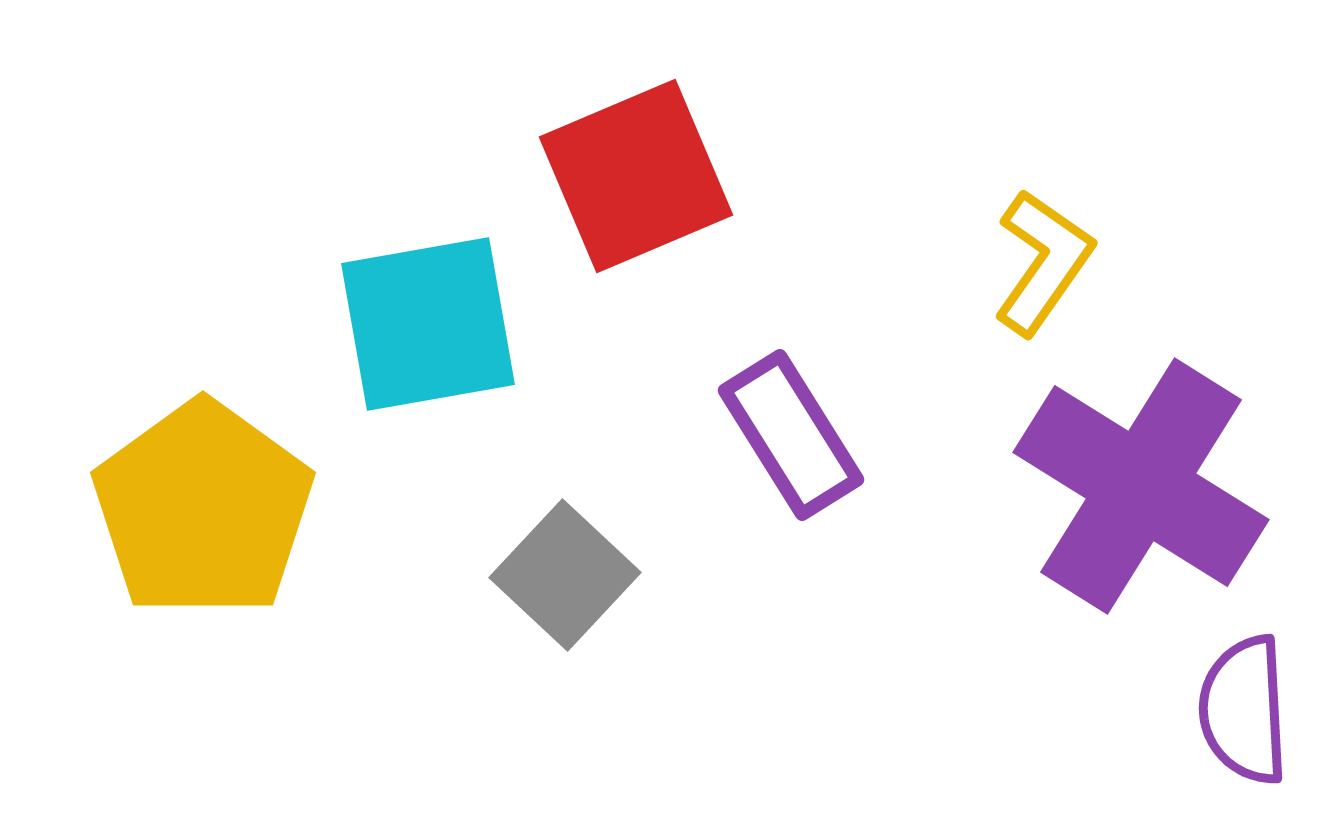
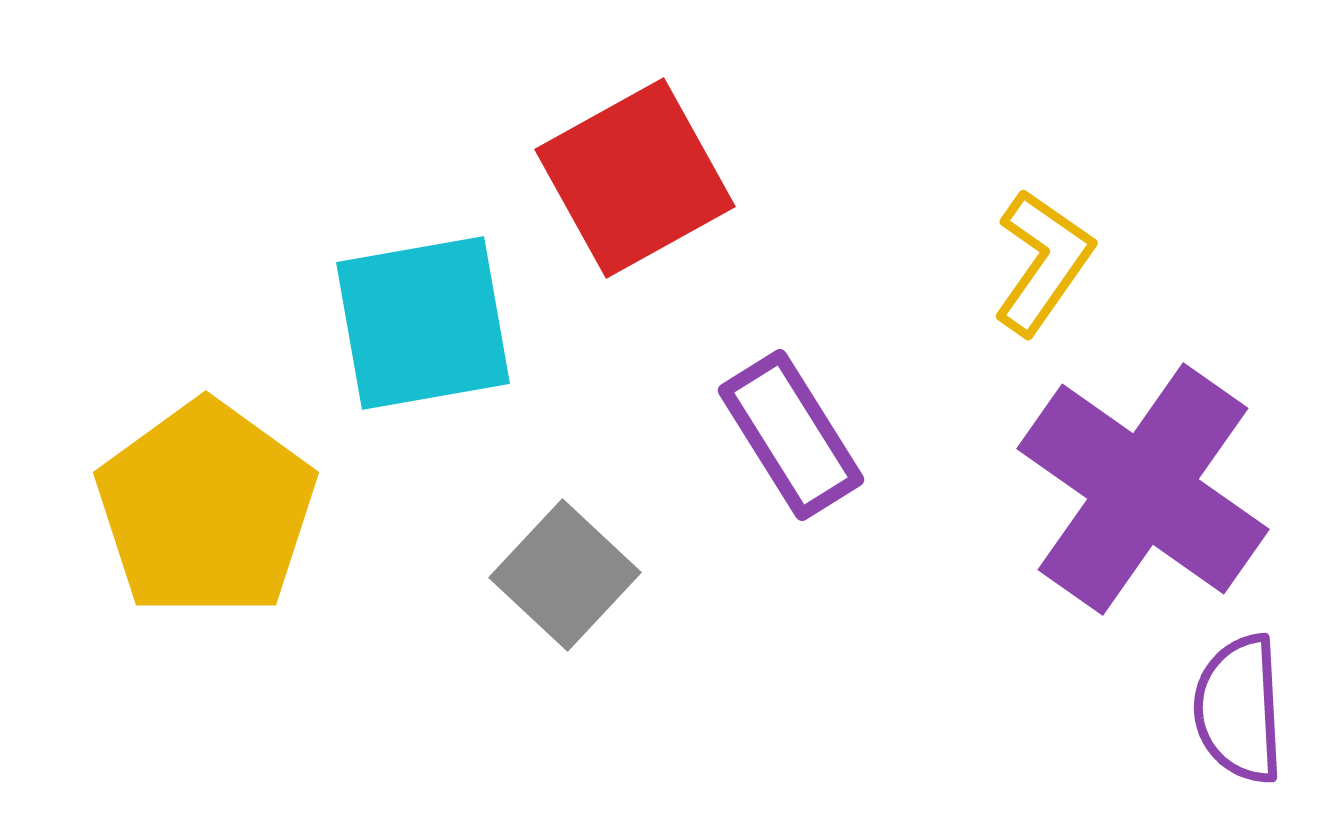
red square: moved 1 px left, 2 px down; rotated 6 degrees counterclockwise
cyan square: moved 5 px left, 1 px up
purple cross: moved 2 px right, 3 px down; rotated 3 degrees clockwise
yellow pentagon: moved 3 px right
purple semicircle: moved 5 px left, 1 px up
